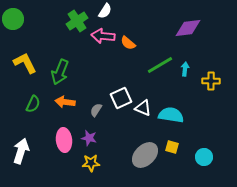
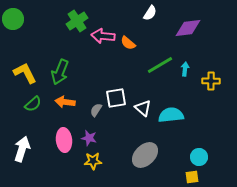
white semicircle: moved 45 px right, 2 px down
yellow L-shape: moved 10 px down
white square: moved 5 px left; rotated 15 degrees clockwise
green semicircle: rotated 24 degrees clockwise
white triangle: rotated 18 degrees clockwise
cyan semicircle: rotated 15 degrees counterclockwise
yellow square: moved 20 px right, 30 px down; rotated 24 degrees counterclockwise
white arrow: moved 1 px right, 2 px up
cyan circle: moved 5 px left
yellow star: moved 2 px right, 2 px up
